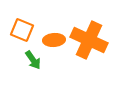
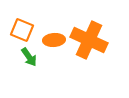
green arrow: moved 4 px left, 3 px up
